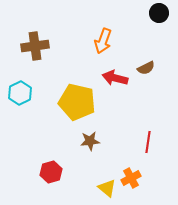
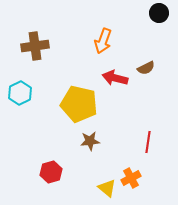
yellow pentagon: moved 2 px right, 2 px down
